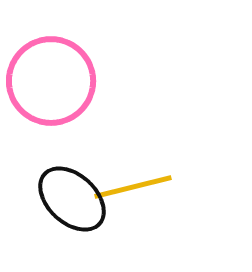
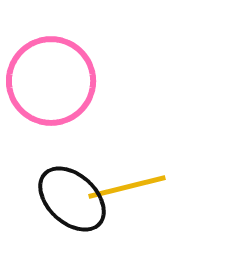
yellow line: moved 6 px left
